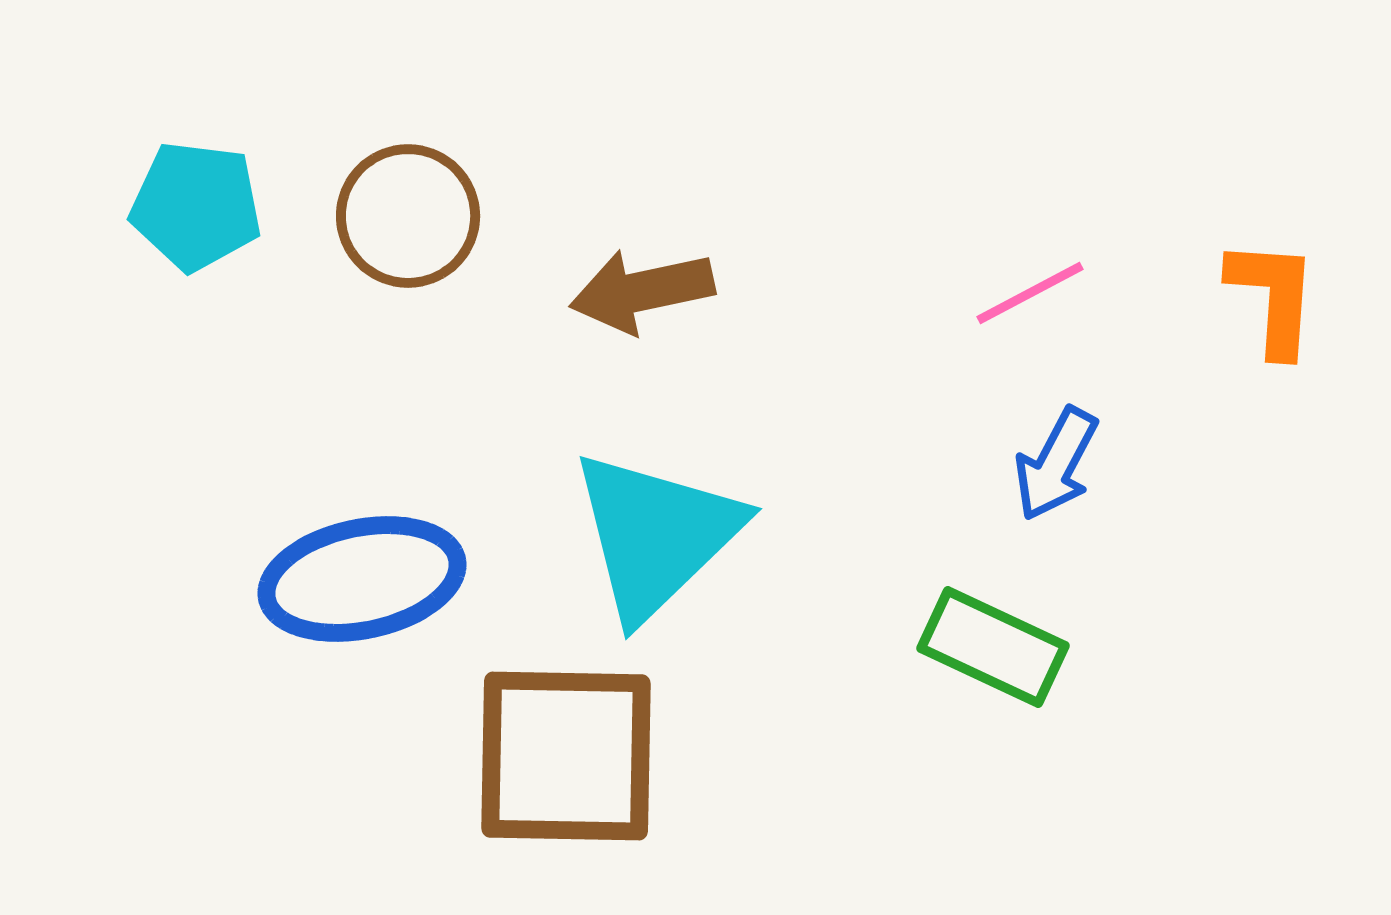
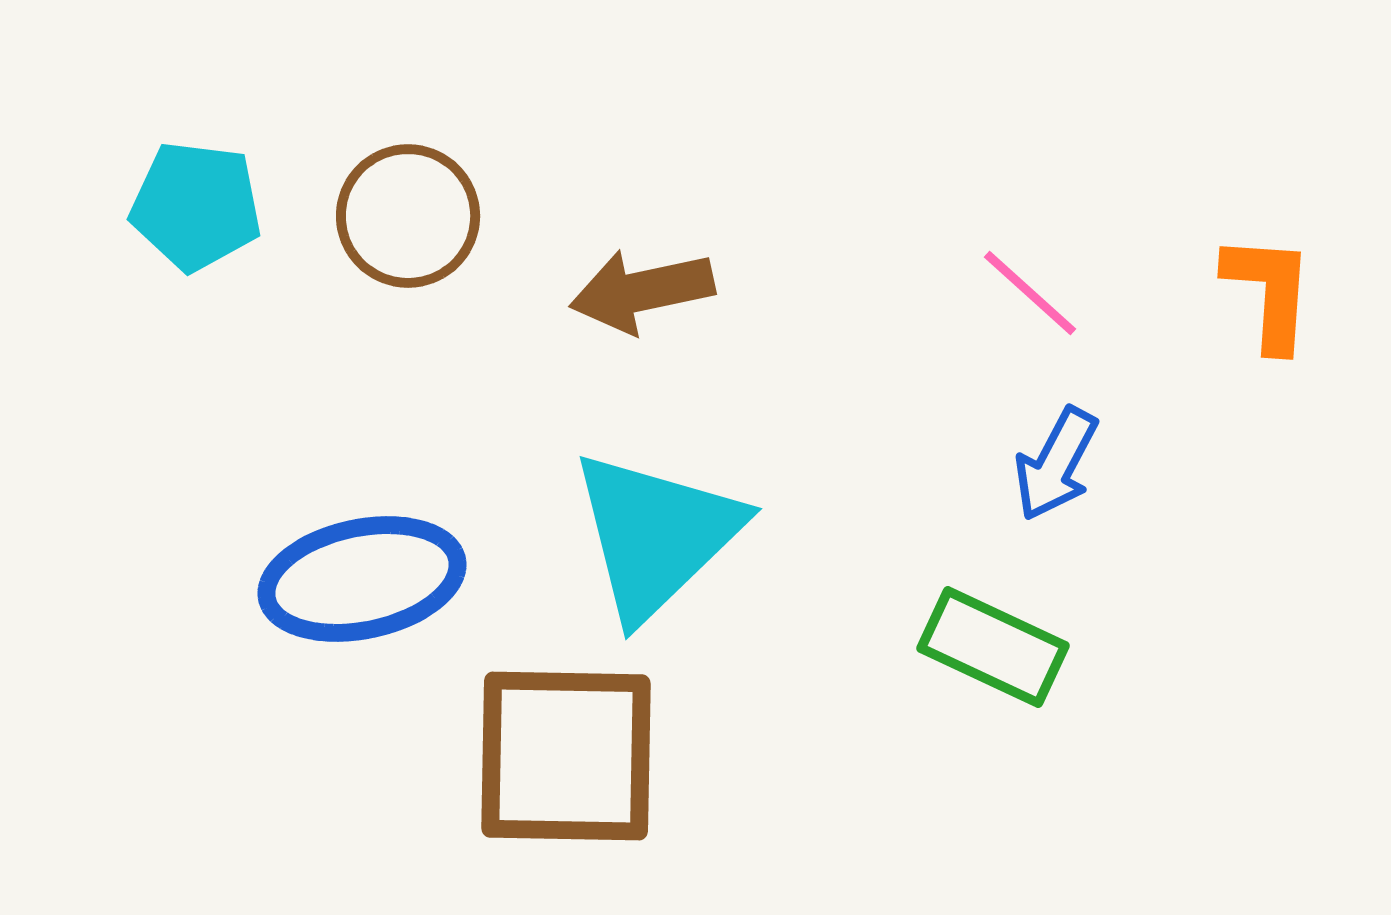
pink line: rotated 70 degrees clockwise
orange L-shape: moved 4 px left, 5 px up
